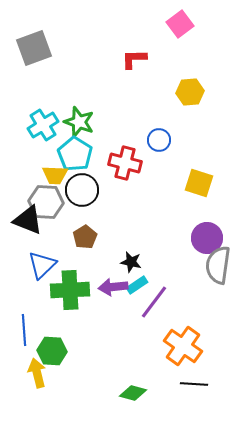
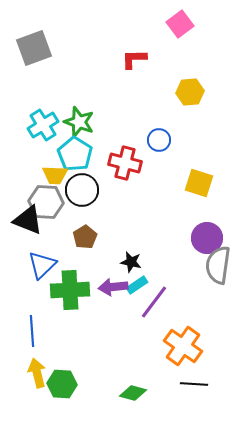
blue line: moved 8 px right, 1 px down
green hexagon: moved 10 px right, 33 px down
